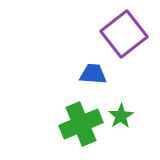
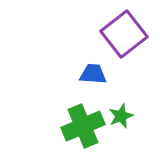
green star: rotated 10 degrees clockwise
green cross: moved 2 px right, 2 px down
